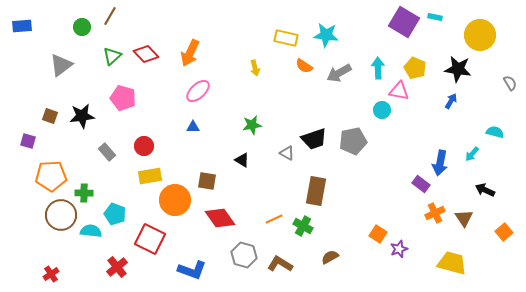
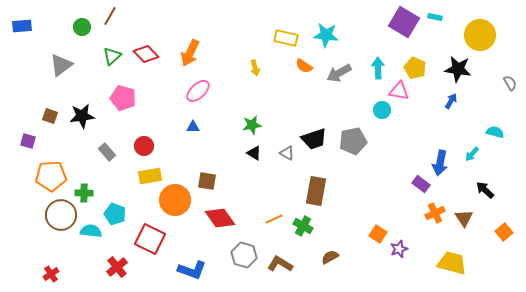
black triangle at (242, 160): moved 12 px right, 7 px up
black arrow at (485, 190): rotated 18 degrees clockwise
